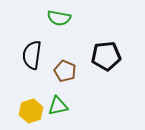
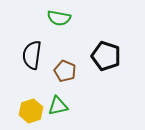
black pentagon: rotated 24 degrees clockwise
